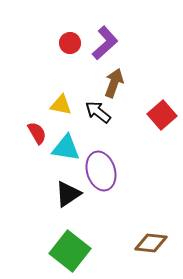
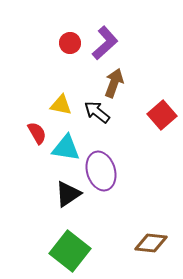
black arrow: moved 1 px left
